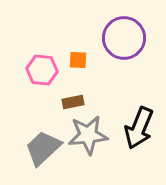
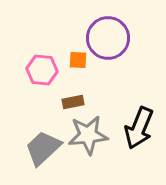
purple circle: moved 16 px left
